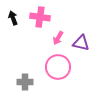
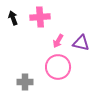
pink cross: rotated 12 degrees counterclockwise
pink arrow: moved 3 px down
